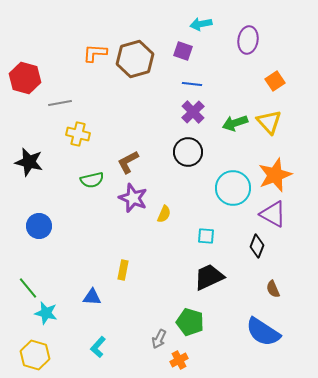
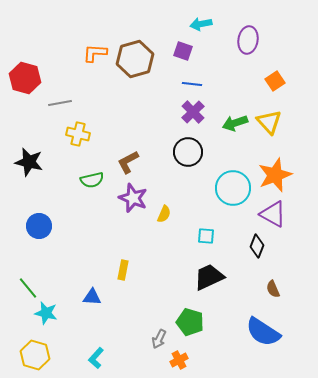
cyan L-shape: moved 2 px left, 11 px down
